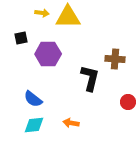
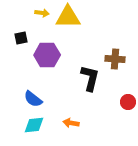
purple hexagon: moved 1 px left, 1 px down
